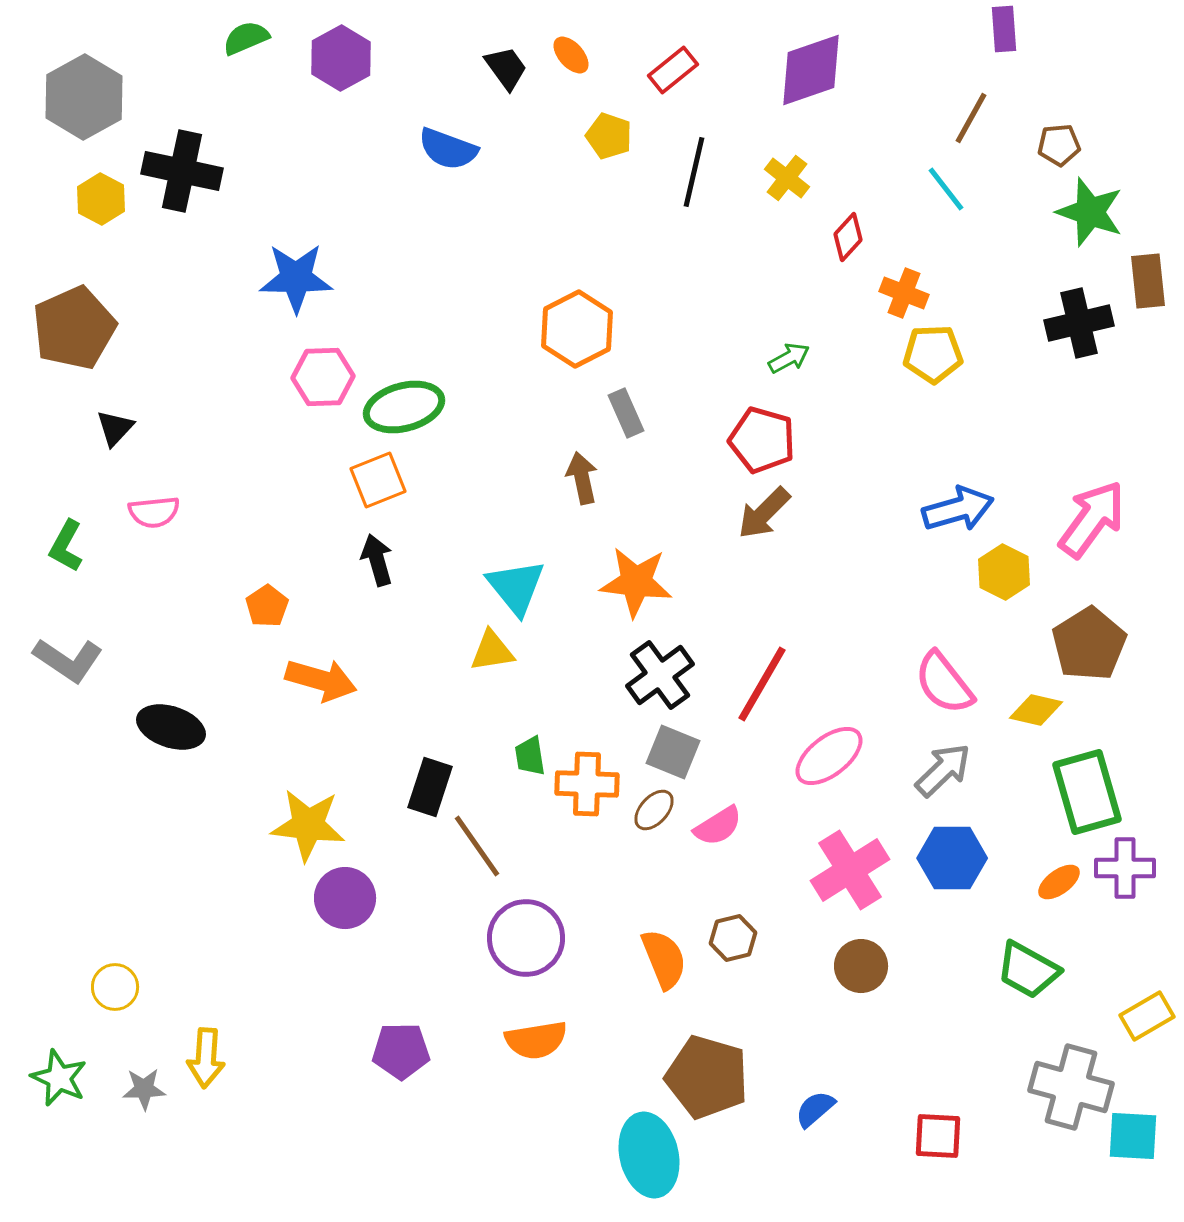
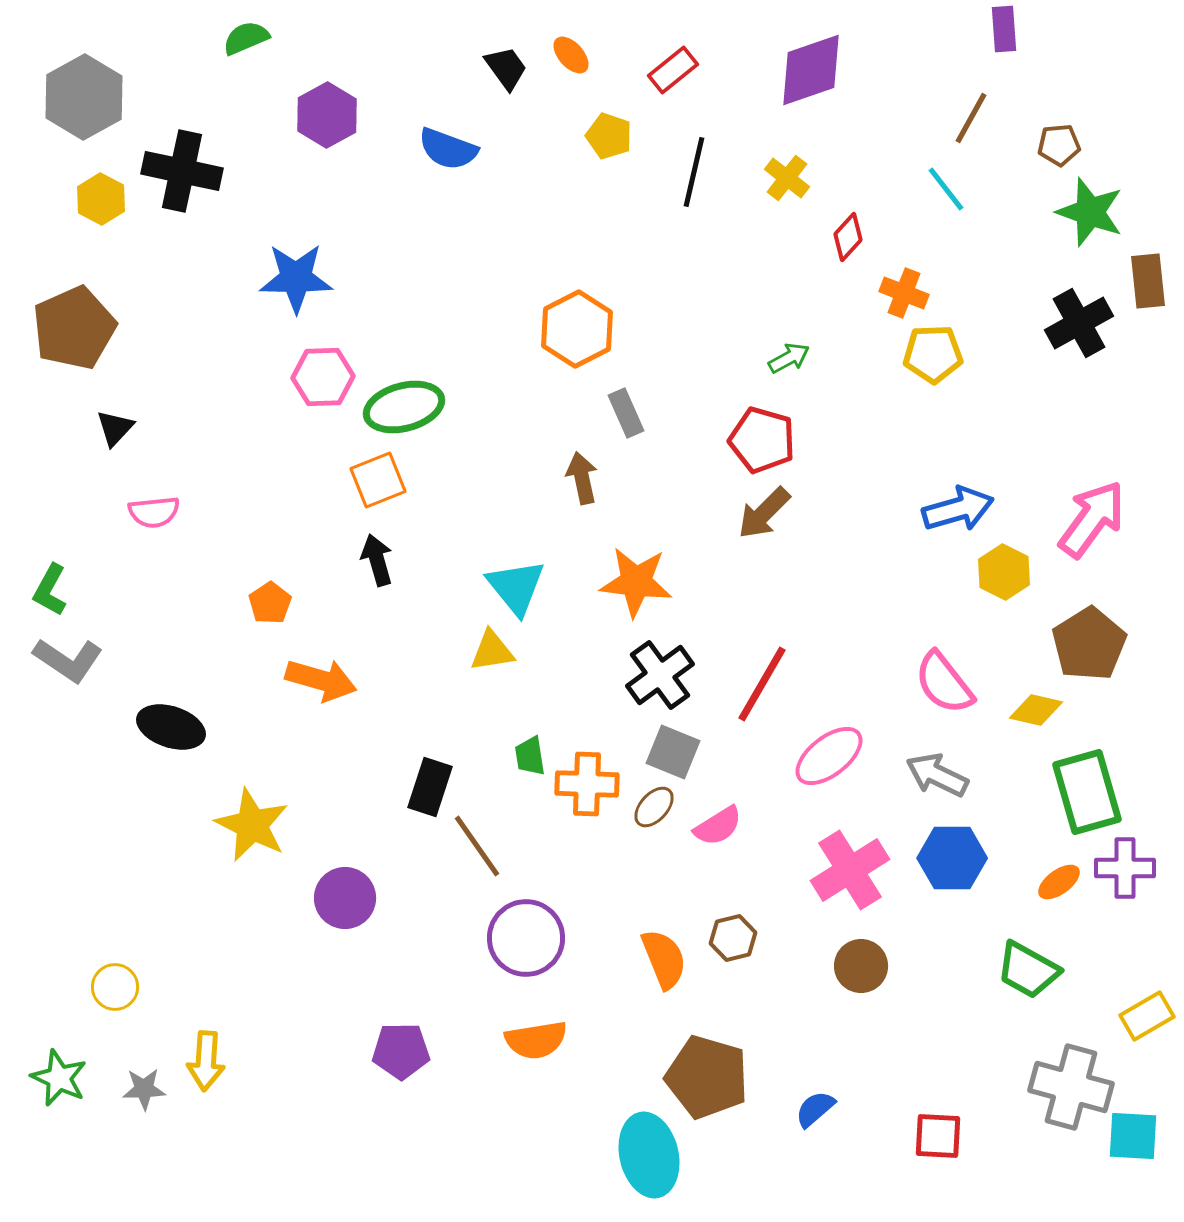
purple hexagon at (341, 58): moved 14 px left, 57 px down
black cross at (1079, 323): rotated 16 degrees counterclockwise
green L-shape at (66, 546): moved 16 px left, 44 px down
orange pentagon at (267, 606): moved 3 px right, 3 px up
gray arrow at (943, 770): moved 6 px left, 5 px down; rotated 110 degrees counterclockwise
brown ellipse at (654, 810): moved 3 px up
yellow star at (308, 825): moved 56 px left; rotated 20 degrees clockwise
yellow arrow at (206, 1058): moved 3 px down
